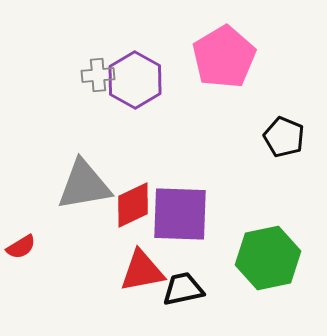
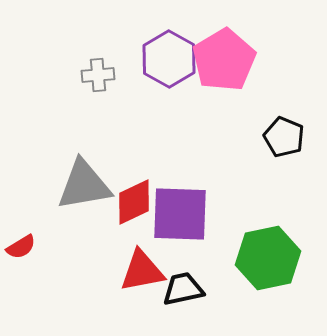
pink pentagon: moved 3 px down
purple hexagon: moved 34 px right, 21 px up
red diamond: moved 1 px right, 3 px up
